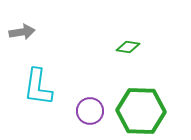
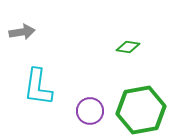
green hexagon: moved 1 px up; rotated 12 degrees counterclockwise
